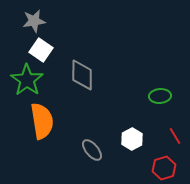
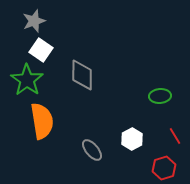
gray star: rotated 10 degrees counterclockwise
